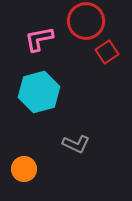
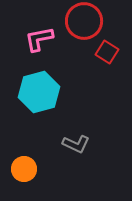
red circle: moved 2 px left
red square: rotated 25 degrees counterclockwise
